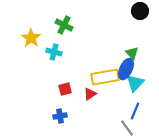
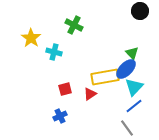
green cross: moved 10 px right
blue ellipse: rotated 20 degrees clockwise
cyan triangle: moved 1 px left, 4 px down
blue line: moved 1 px left, 5 px up; rotated 30 degrees clockwise
blue cross: rotated 16 degrees counterclockwise
